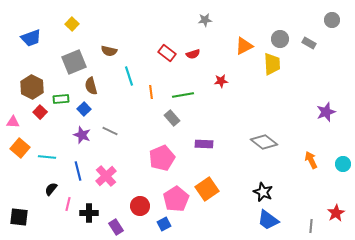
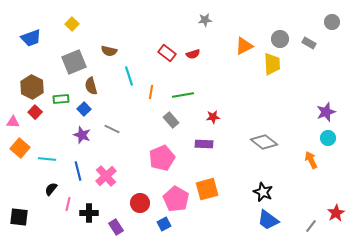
gray circle at (332, 20): moved 2 px down
red star at (221, 81): moved 8 px left, 36 px down
orange line at (151, 92): rotated 16 degrees clockwise
red square at (40, 112): moved 5 px left
gray rectangle at (172, 118): moved 1 px left, 2 px down
gray line at (110, 131): moved 2 px right, 2 px up
cyan line at (47, 157): moved 2 px down
cyan circle at (343, 164): moved 15 px left, 26 px up
orange square at (207, 189): rotated 20 degrees clockwise
pink pentagon at (176, 199): rotated 10 degrees counterclockwise
red circle at (140, 206): moved 3 px up
gray line at (311, 226): rotated 32 degrees clockwise
